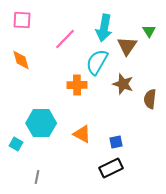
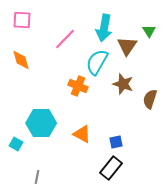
orange cross: moved 1 px right, 1 px down; rotated 24 degrees clockwise
brown semicircle: rotated 12 degrees clockwise
black rectangle: rotated 25 degrees counterclockwise
